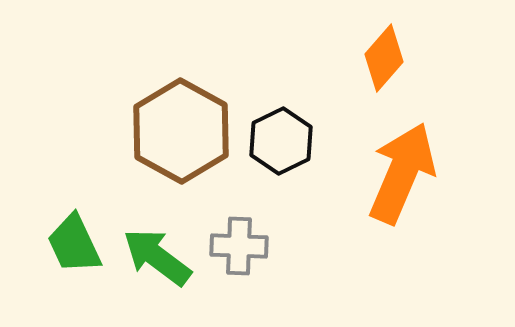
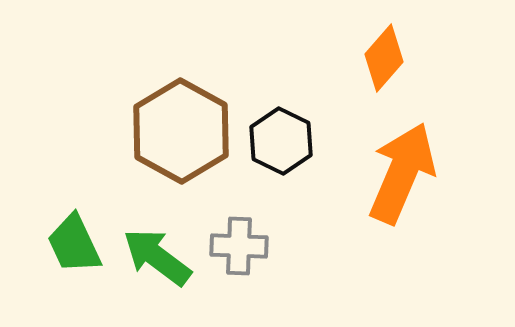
black hexagon: rotated 8 degrees counterclockwise
